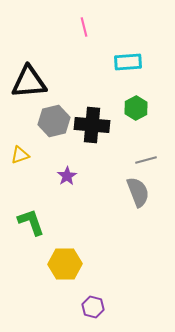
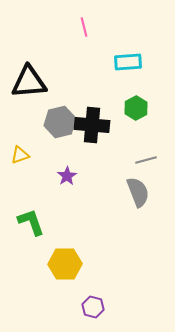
gray hexagon: moved 6 px right, 1 px down
